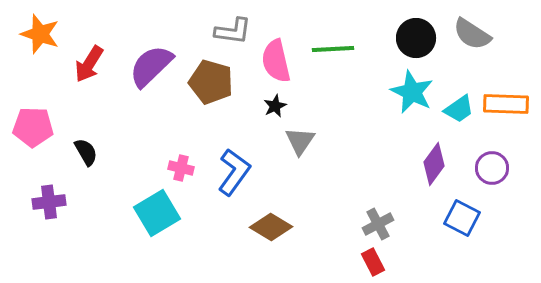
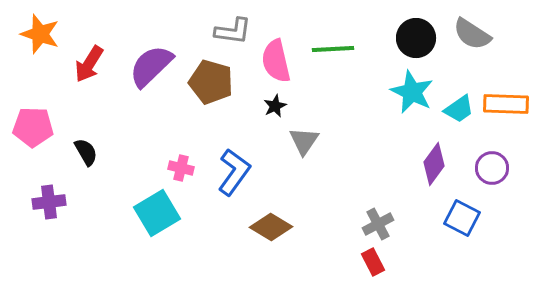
gray triangle: moved 4 px right
